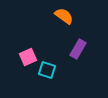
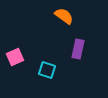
purple rectangle: rotated 18 degrees counterclockwise
pink square: moved 13 px left
